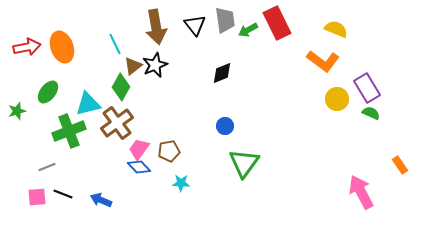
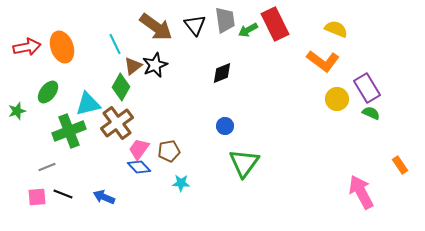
red rectangle: moved 2 px left, 1 px down
brown arrow: rotated 44 degrees counterclockwise
blue arrow: moved 3 px right, 3 px up
